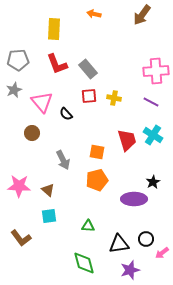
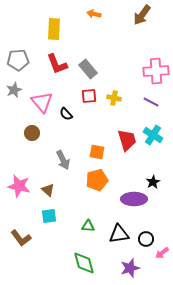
pink star: rotated 10 degrees clockwise
black triangle: moved 10 px up
purple star: moved 2 px up
